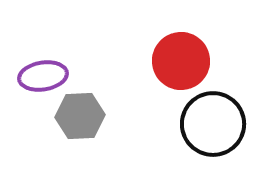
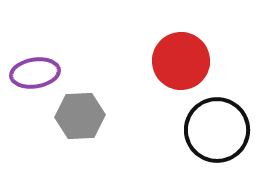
purple ellipse: moved 8 px left, 3 px up
black circle: moved 4 px right, 6 px down
